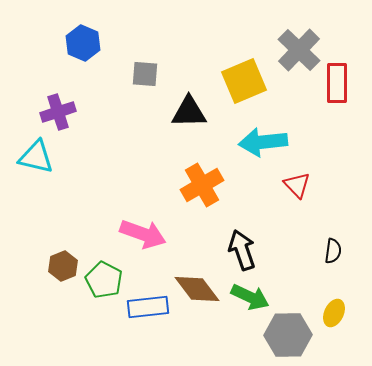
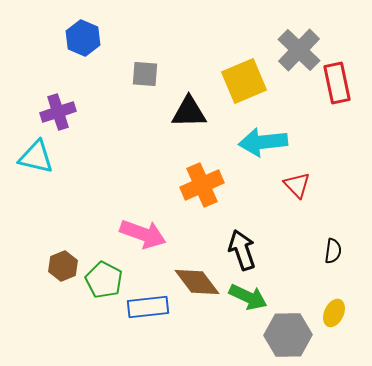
blue hexagon: moved 5 px up
red rectangle: rotated 12 degrees counterclockwise
orange cross: rotated 6 degrees clockwise
brown diamond: moved 7 px up
green arrow: moved 2 px left
